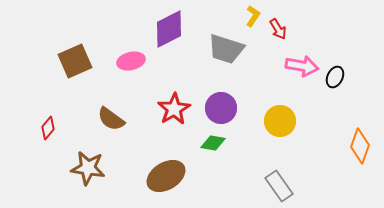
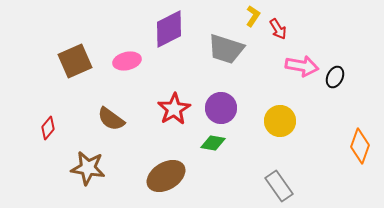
pink ellipse: moved 4 px left
